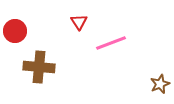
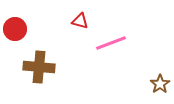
red triangle: moved 1 px right, 1 px up; rotated 42 degrees counterclockwise
red circle: moved 2 px up
brown star: rotated 12 degrees counterclockwise
